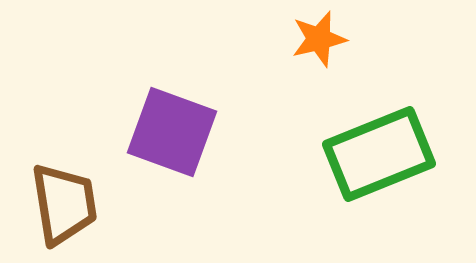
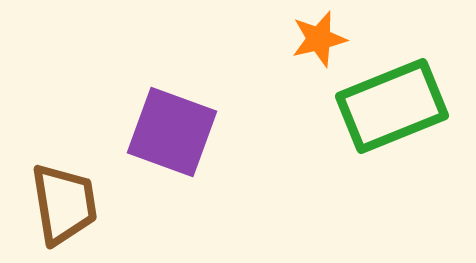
green rectangle: moved 13 px right, 48 px up
